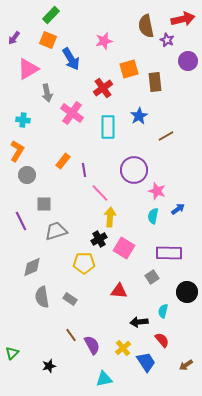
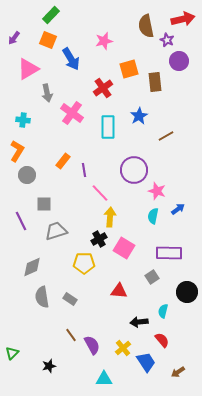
purple circle at (188, 61): moved 9 px left
brown arrow at (186, 365): moved 8 px left, 7 px down
cyan triangle at (104, 379): rotated 12 degrees clockwise
